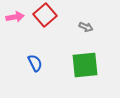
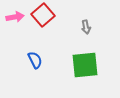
red square: moved 2 px left
gray arrow: rotated 56 degrees clockwise
blue semicircle: moved 3 px up
